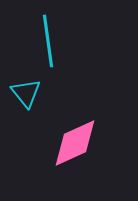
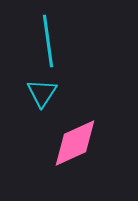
cyan triangle: moved 16 px right; rotated 12 degrees clockwise
